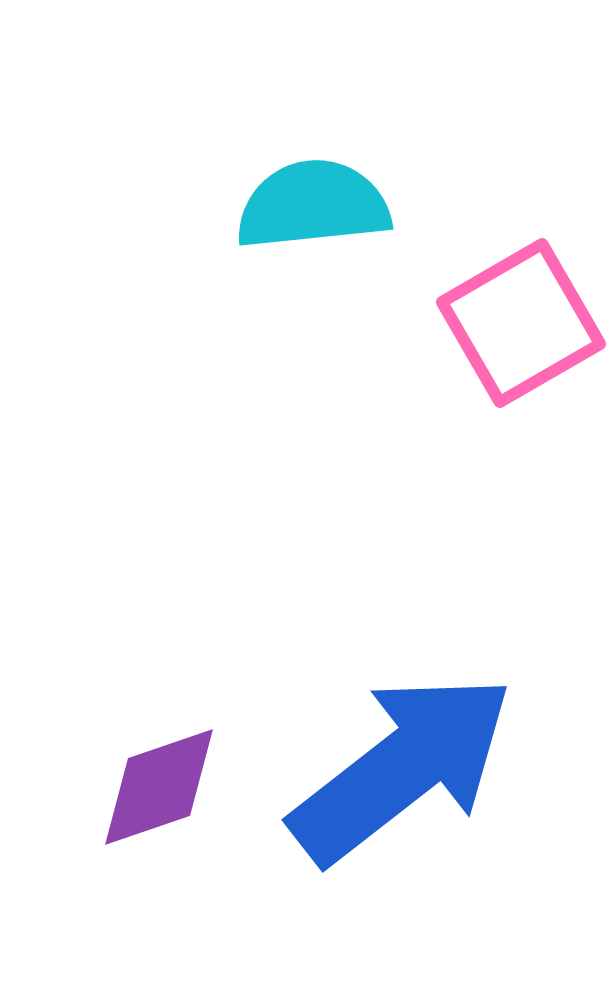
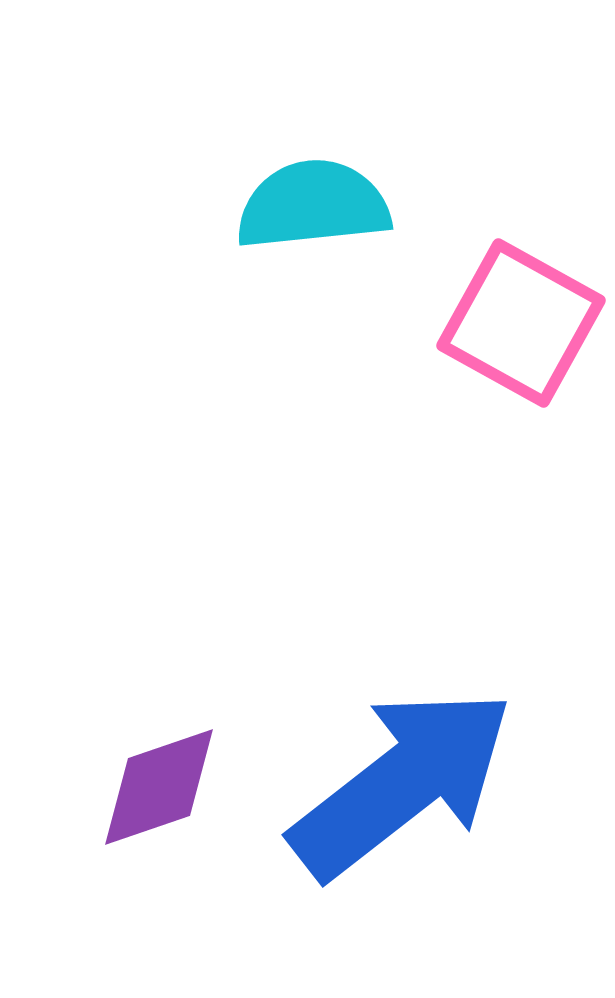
pink square: rotated 31 degrees counterclockwise
blue arrow: moved 15 px down
